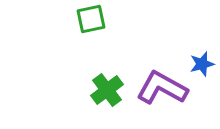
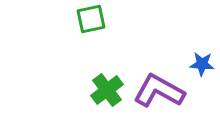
blue star: rotated 20 degrees clockwise
purple L-shape: moved 3 px left, 3 px down
